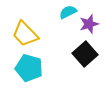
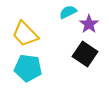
purple star: rotated 18 degrees counterclockwise
black square: rotated 15 degrees counterclockwise
cyan pentagon: moved 1 px left; rotated 8 degrees counterclockwise
